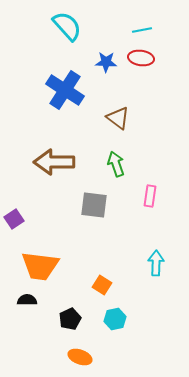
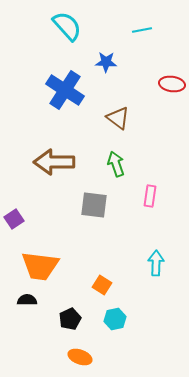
red ellipse: moved 31 px right, 26 px down
